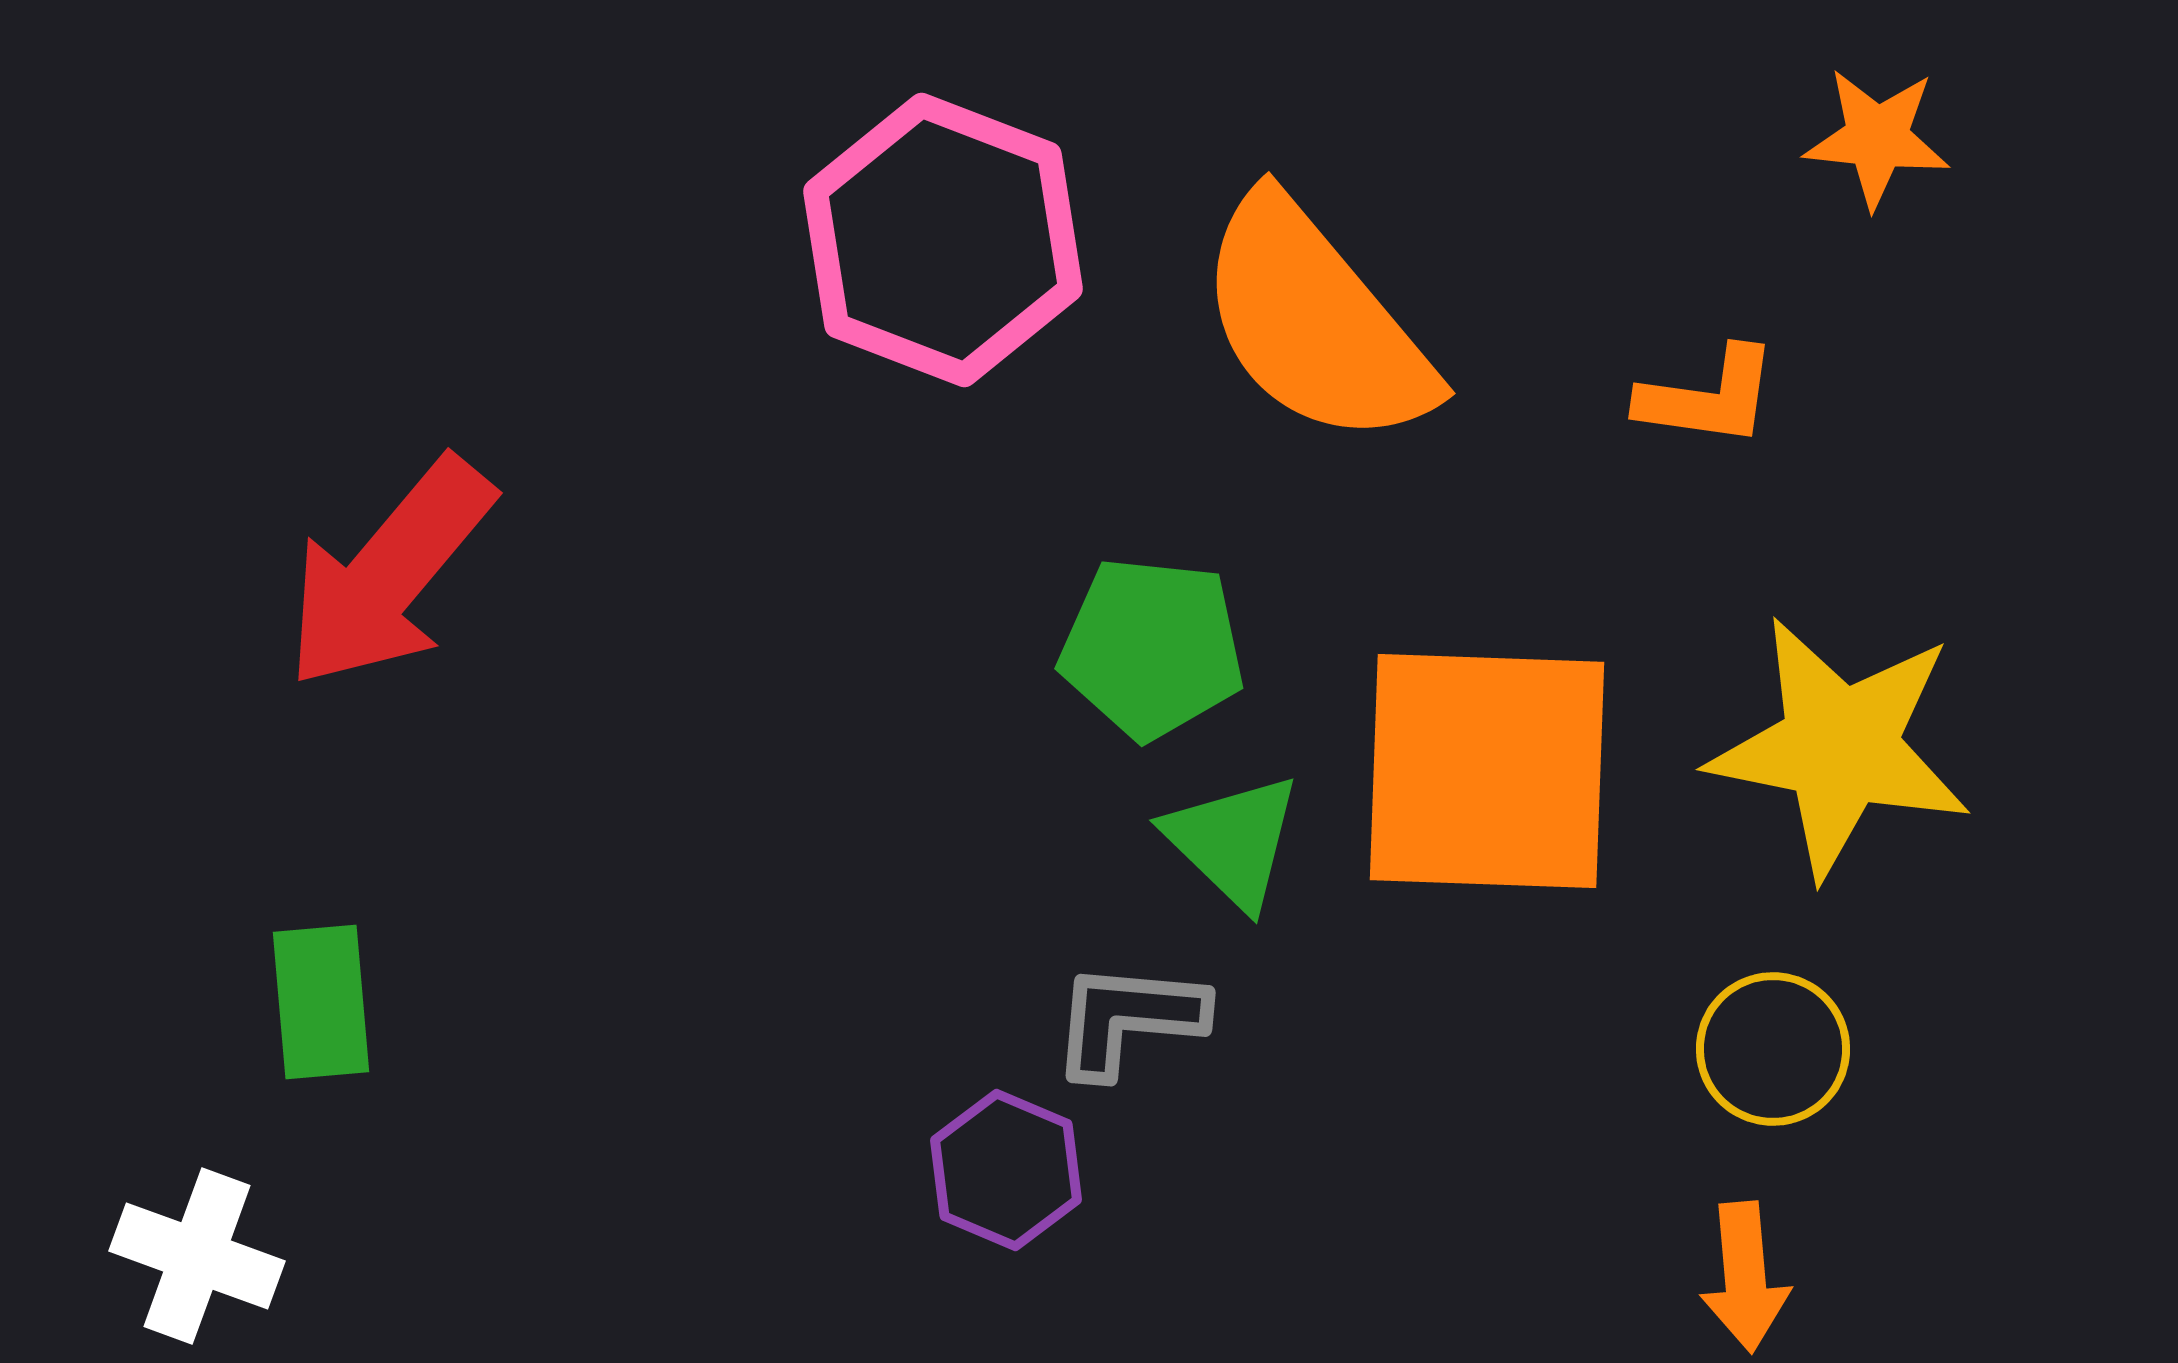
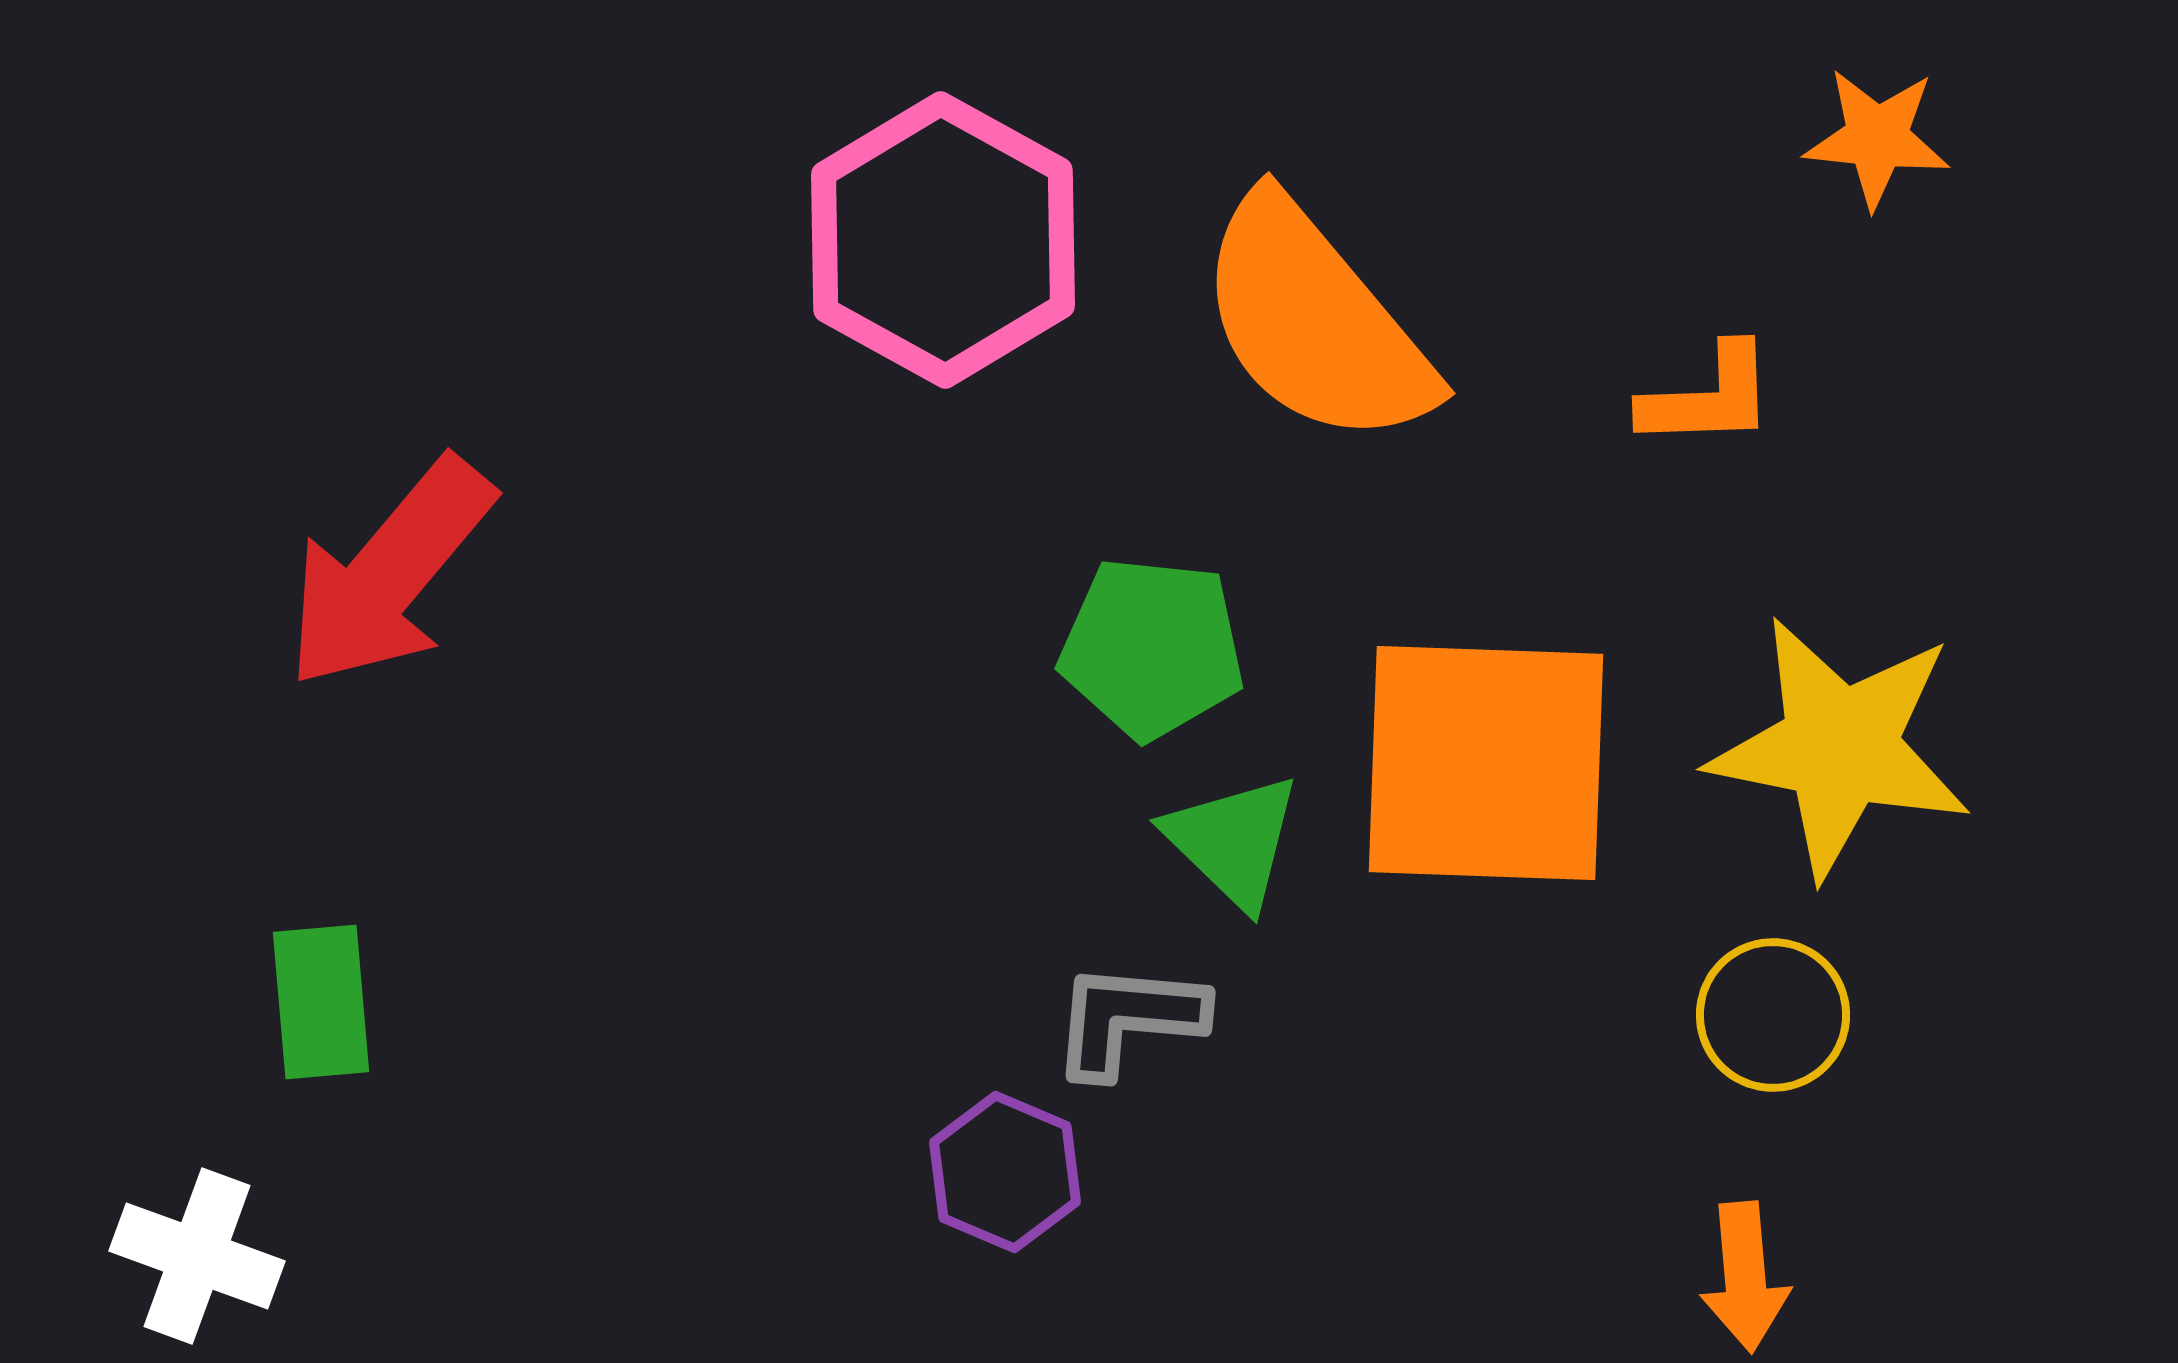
pink hexagon: rotated 8 degrees clockwise
orange L-shape: rotated 10 degrees counterclockwise
orange square: moved 1 px left, 8 px up
yellow circle: moved 34 px up
purple hexagon: moved 1 px left, 2 px down
